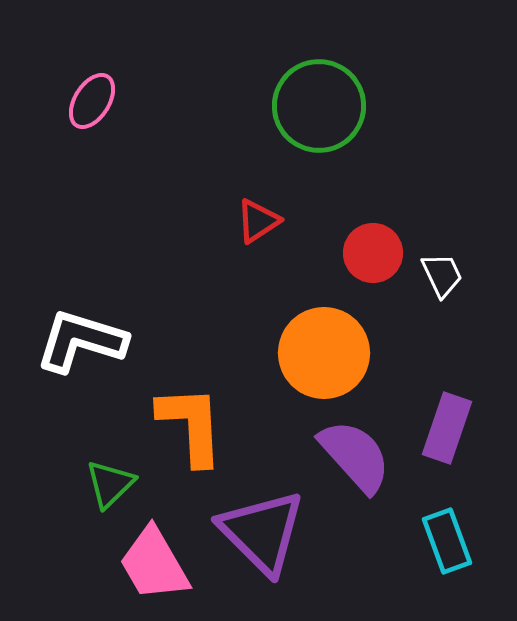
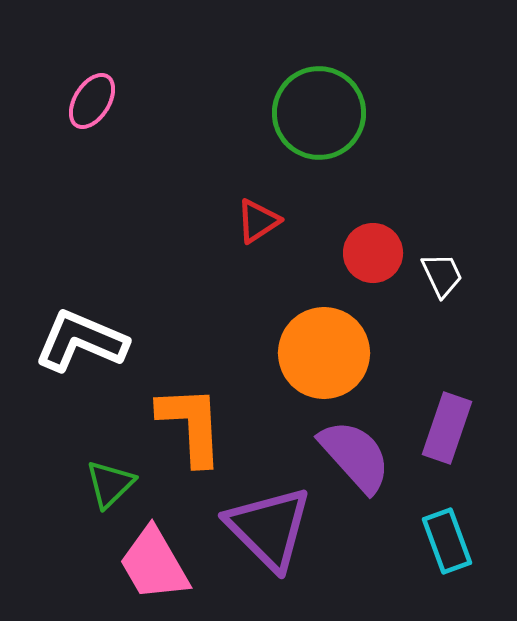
green circle: moved 7 px down
white L-shape: rotated 6 degrees clockwise
purple triangle: moved 7 px right, 4 px up
